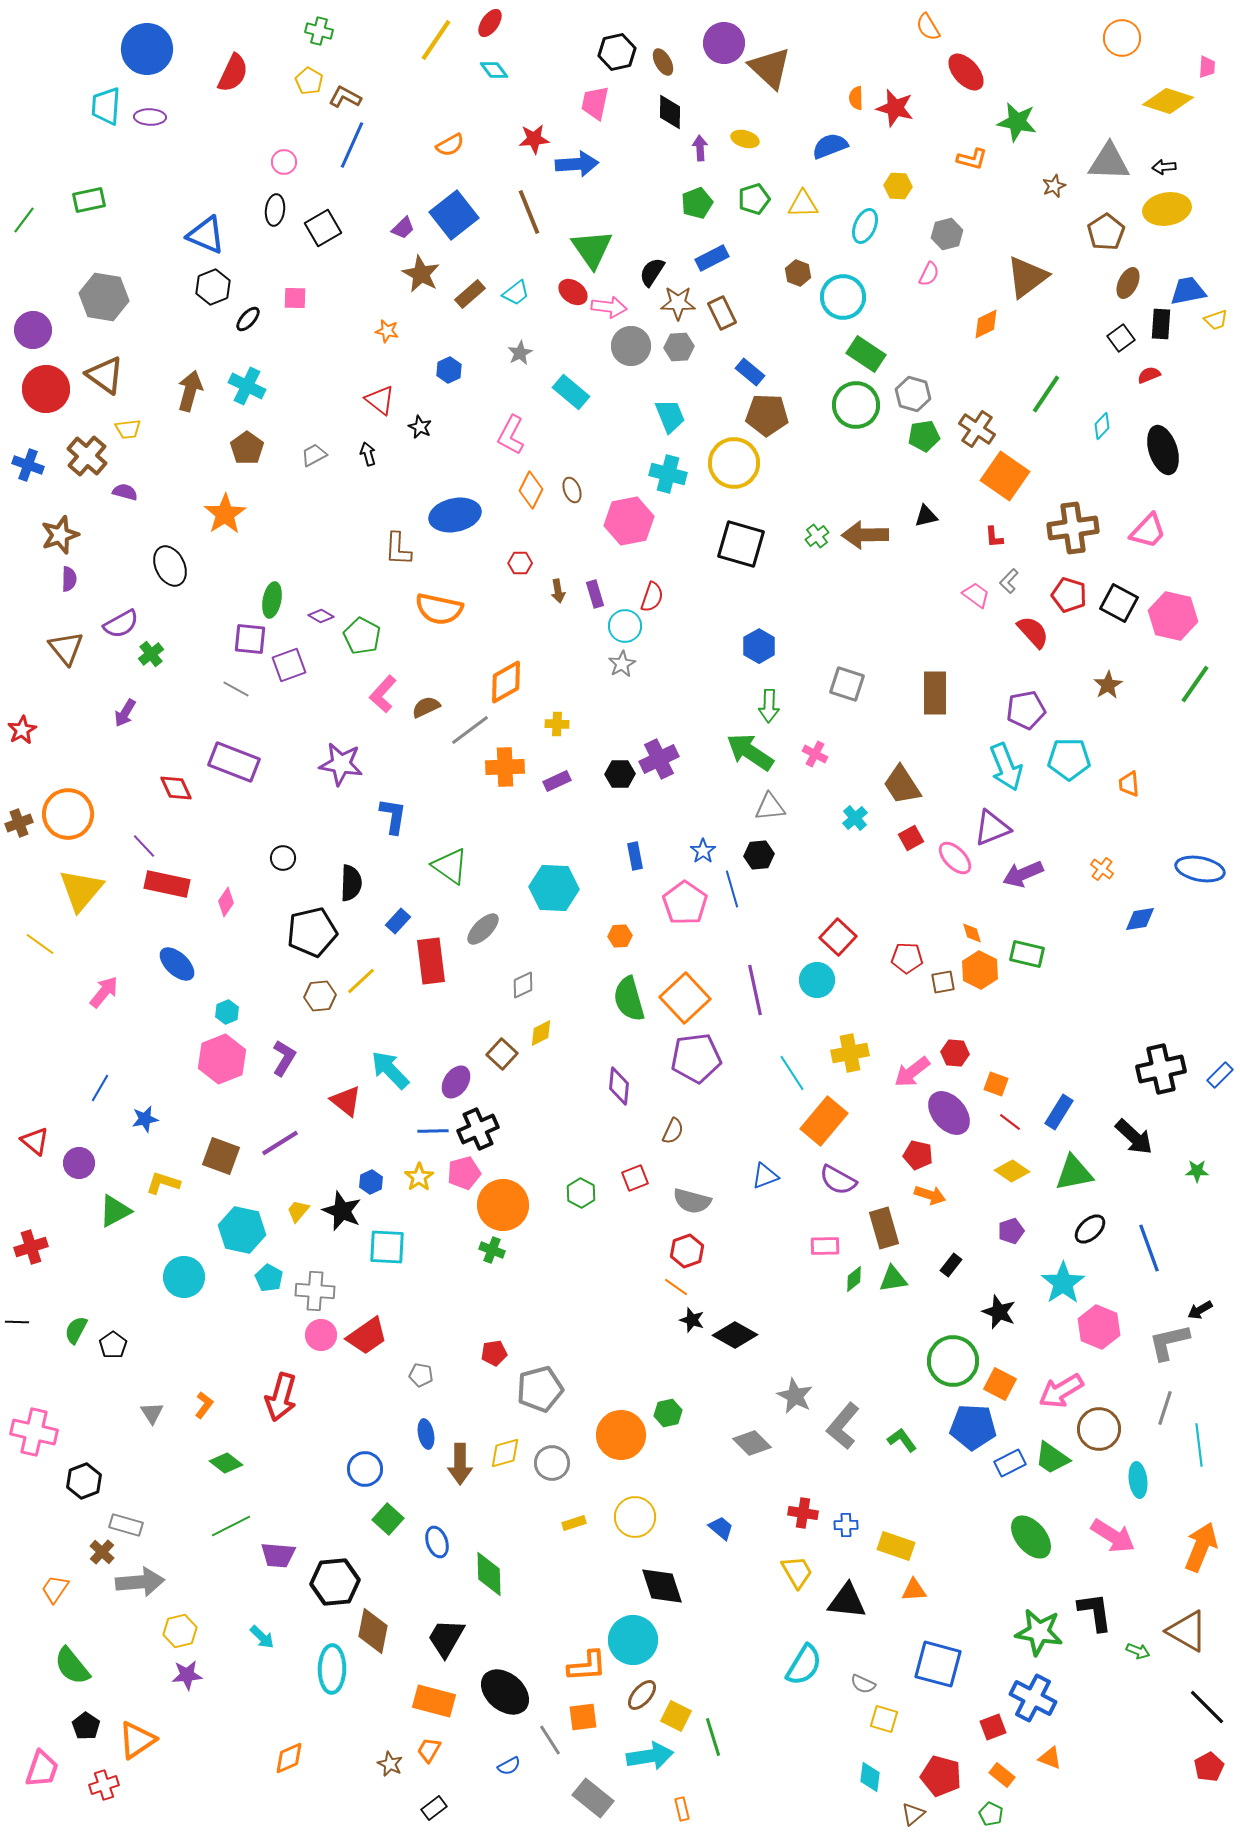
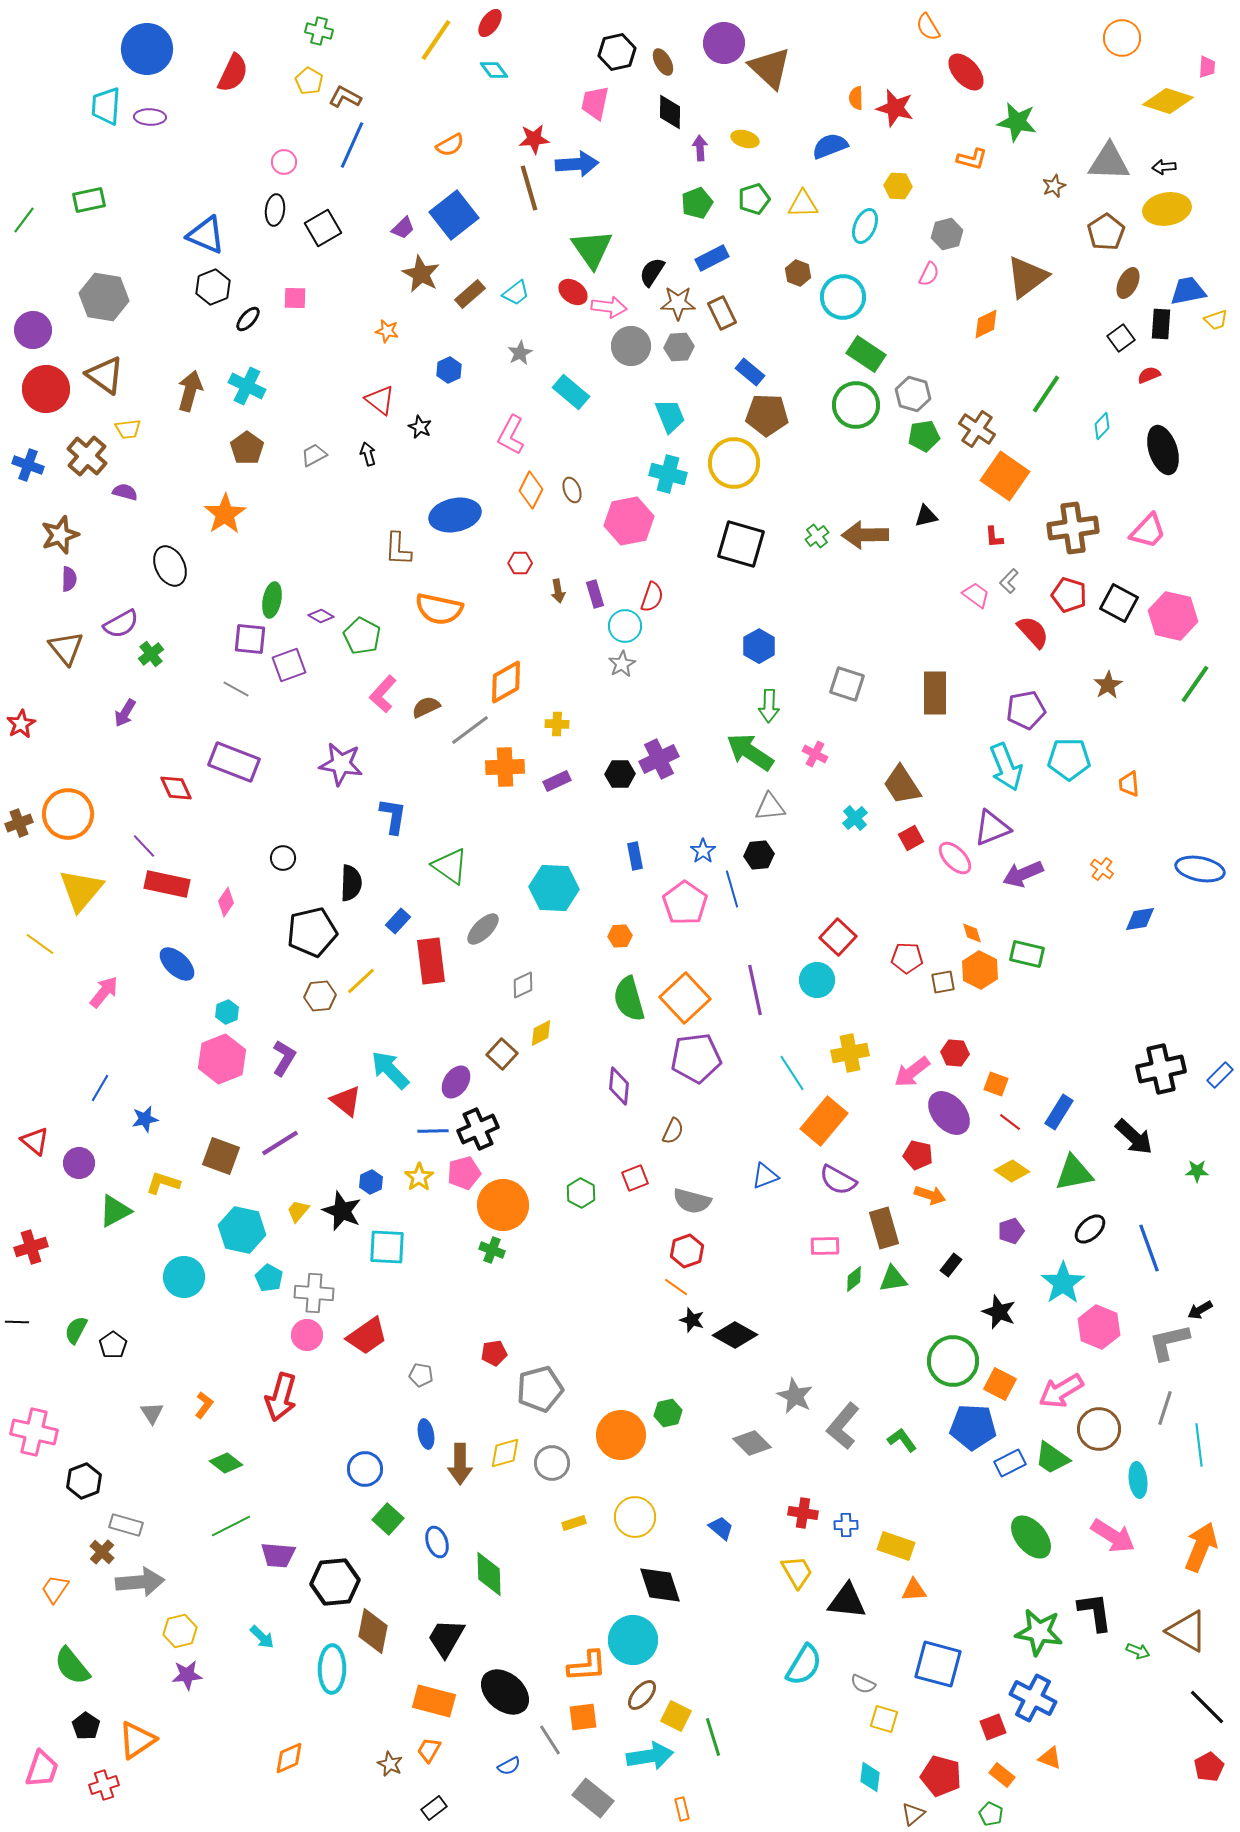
brown line at (529, 212): moved 24 px up; rotated 6 degrees clockwise
red star at (22, 730): moved 1 px left, 6 px up
gray cross at (315, 1291): moved 1 px left, 2 px down
pink circle at (321, 1335): moved 14 px left
black diamond at (662, 1586): moved 2 px left, 1 px up
